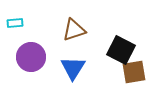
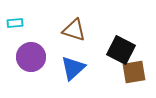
brown triangle: rotated 35 degrees clockwise
blue triangle: rotated 16 degrees clockwise
